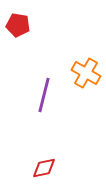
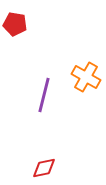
red pentagon: moved 3 px left, 1 px up
orange cross: moved 4 px down
